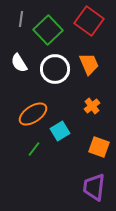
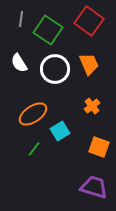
green square: rotated 12 degrees counterclockwise
purple trapezoid: rotated 100 degrees clockwise
